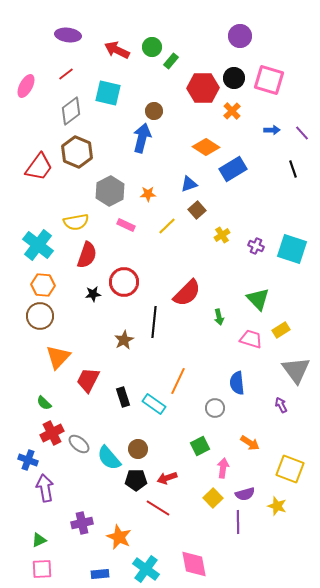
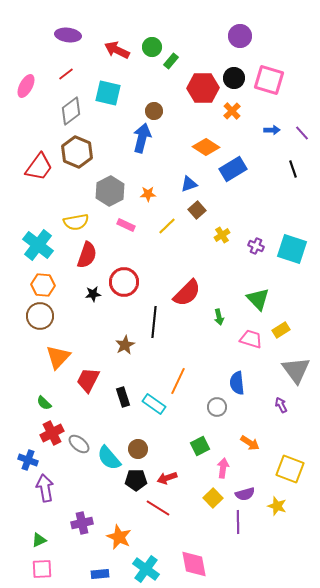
brown star at (124, 340): moved 1 px right, 5 px down
gray circle at (215, 408): moved 2 px right, 1 px up
